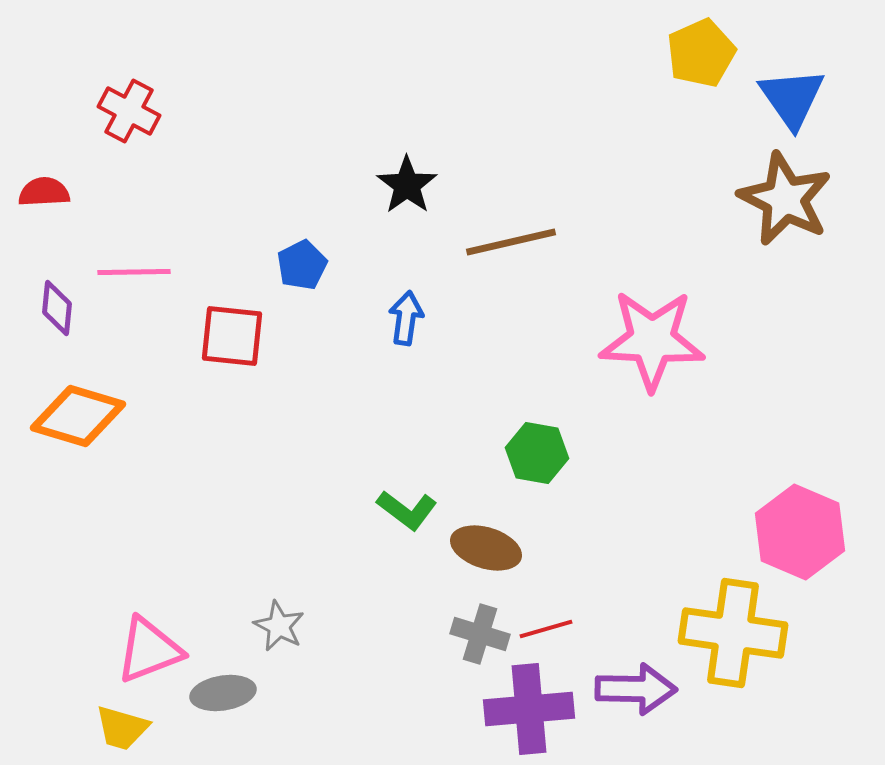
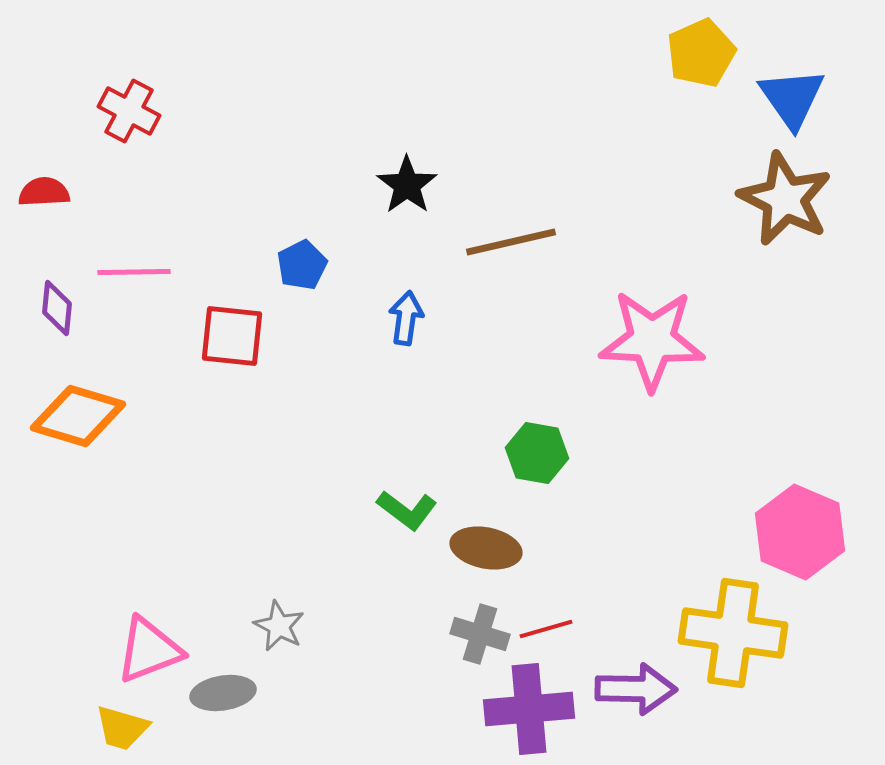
brown ellipse: rotated 6 degrees counterclockwise
